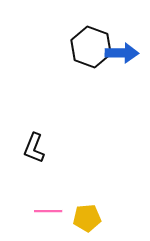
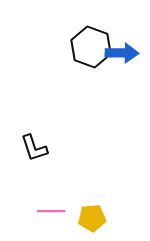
black L-shape: rotated 40 degrees counterclockwise
pink line: moved 3 px right
yellow pentagon: moved 5 px right
